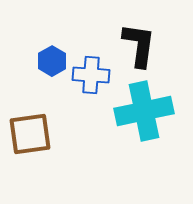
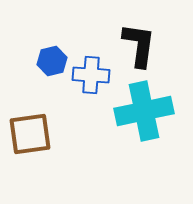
blue hexagon: rotated 16 degrees clockwise
